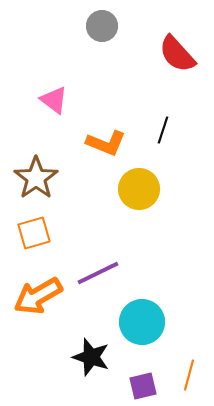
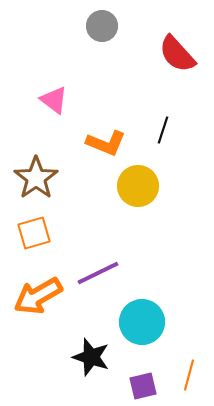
yellow circle: moved 1 px left, 3 px up
